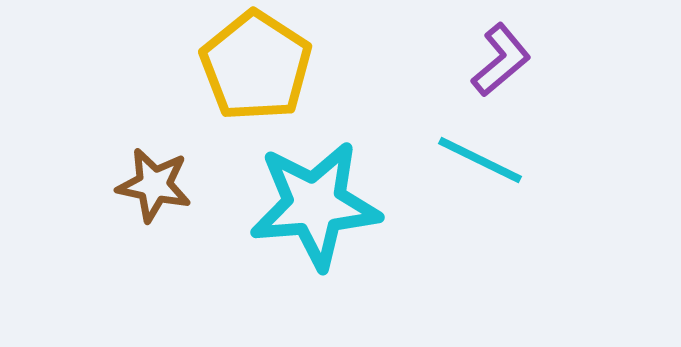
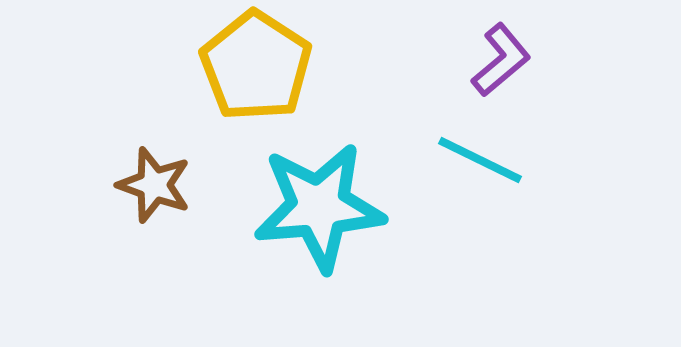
brown star: rotated 8 degrees clockwise
cyan star: moved 4 px right, 2 px down
